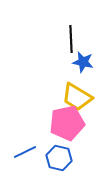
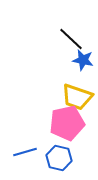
black line: rotated 44 degrees counterclockwise
blue star: moved 2 px up
yellow trapezoid: rotated 12 degrees counterclockwise
blue line: rotated 10 degrees clockwise
